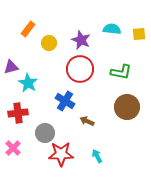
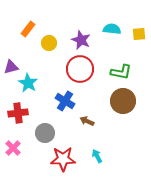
brown circle: moved 4 px left, 6 px up
red star: moved 2 px right, 5 px down
